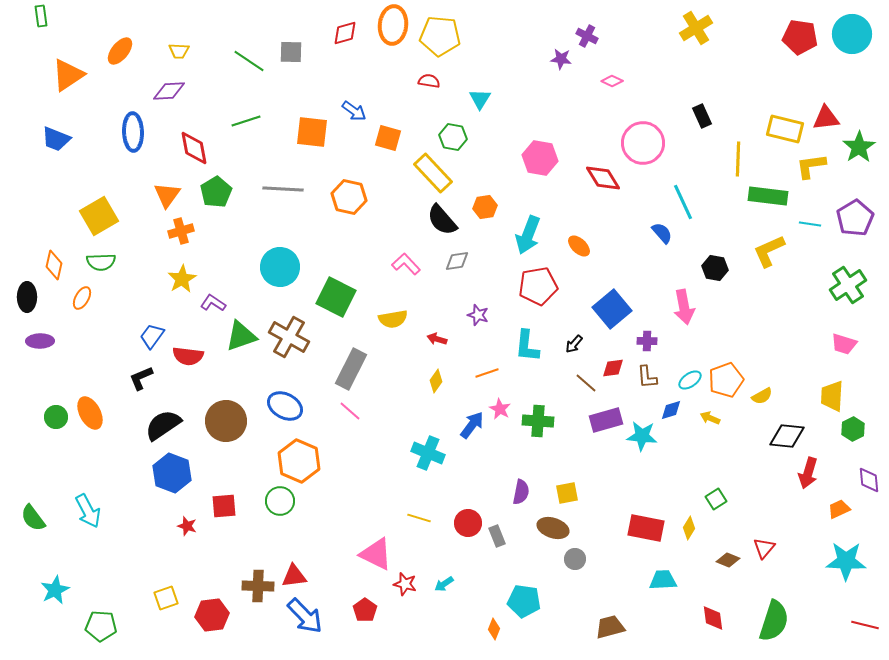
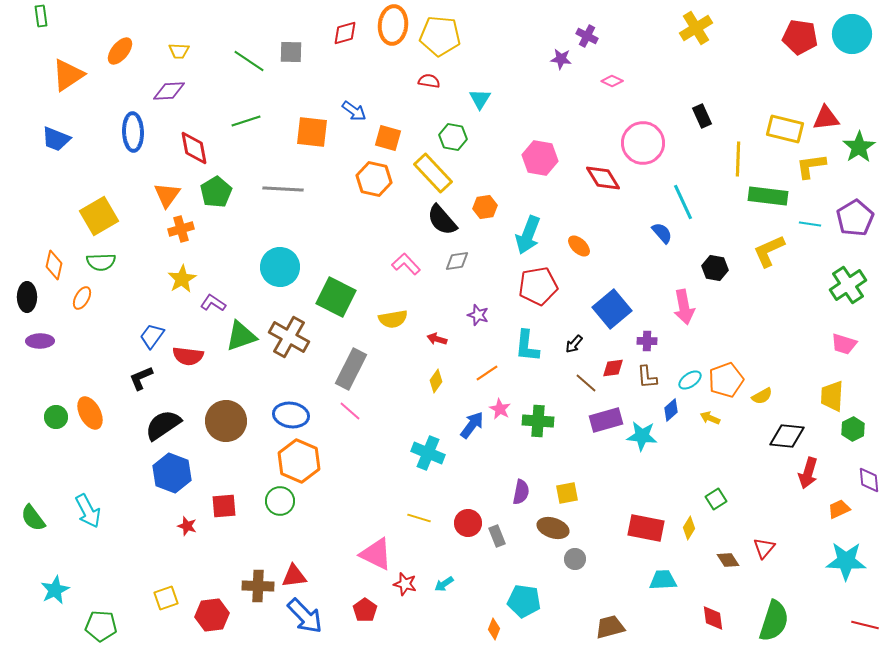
orange hexagon at (349, 197): moved 25 px right, 18 px up
orange cross at (181, 231): moved 2 px up
orange line at (487, 373): rotated 15 degrees counterclockwise
blue ellipse at (285, 406): moved 6 px right, 9 px down; rotated 20 degrees counterclockwise
blue diamond at (671, 410): rotated 25 degrees counterclockwise
brown diamond at (728, 560): rotated 35 degrees clockwise
